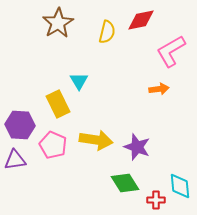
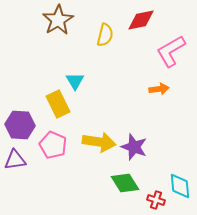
brown star: moved 3 px up
yellow semicircle: moved 2 px left, 3 px down
cyan triangle: moved 4 px left
yellow arrow: moved 3 px right, 2 px down
purple star: moved 3 px left
red cross: rotated 18 degrees clockwise
